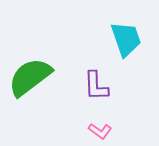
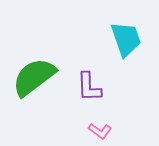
green semicircle: moved 4 px right
purple L-shape: moved 7 px left, 1 px down
